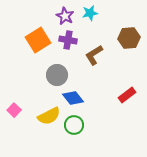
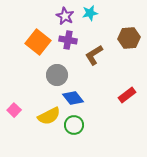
orange square: moved 2 px down; rotated 20 degrees counterclockwise
